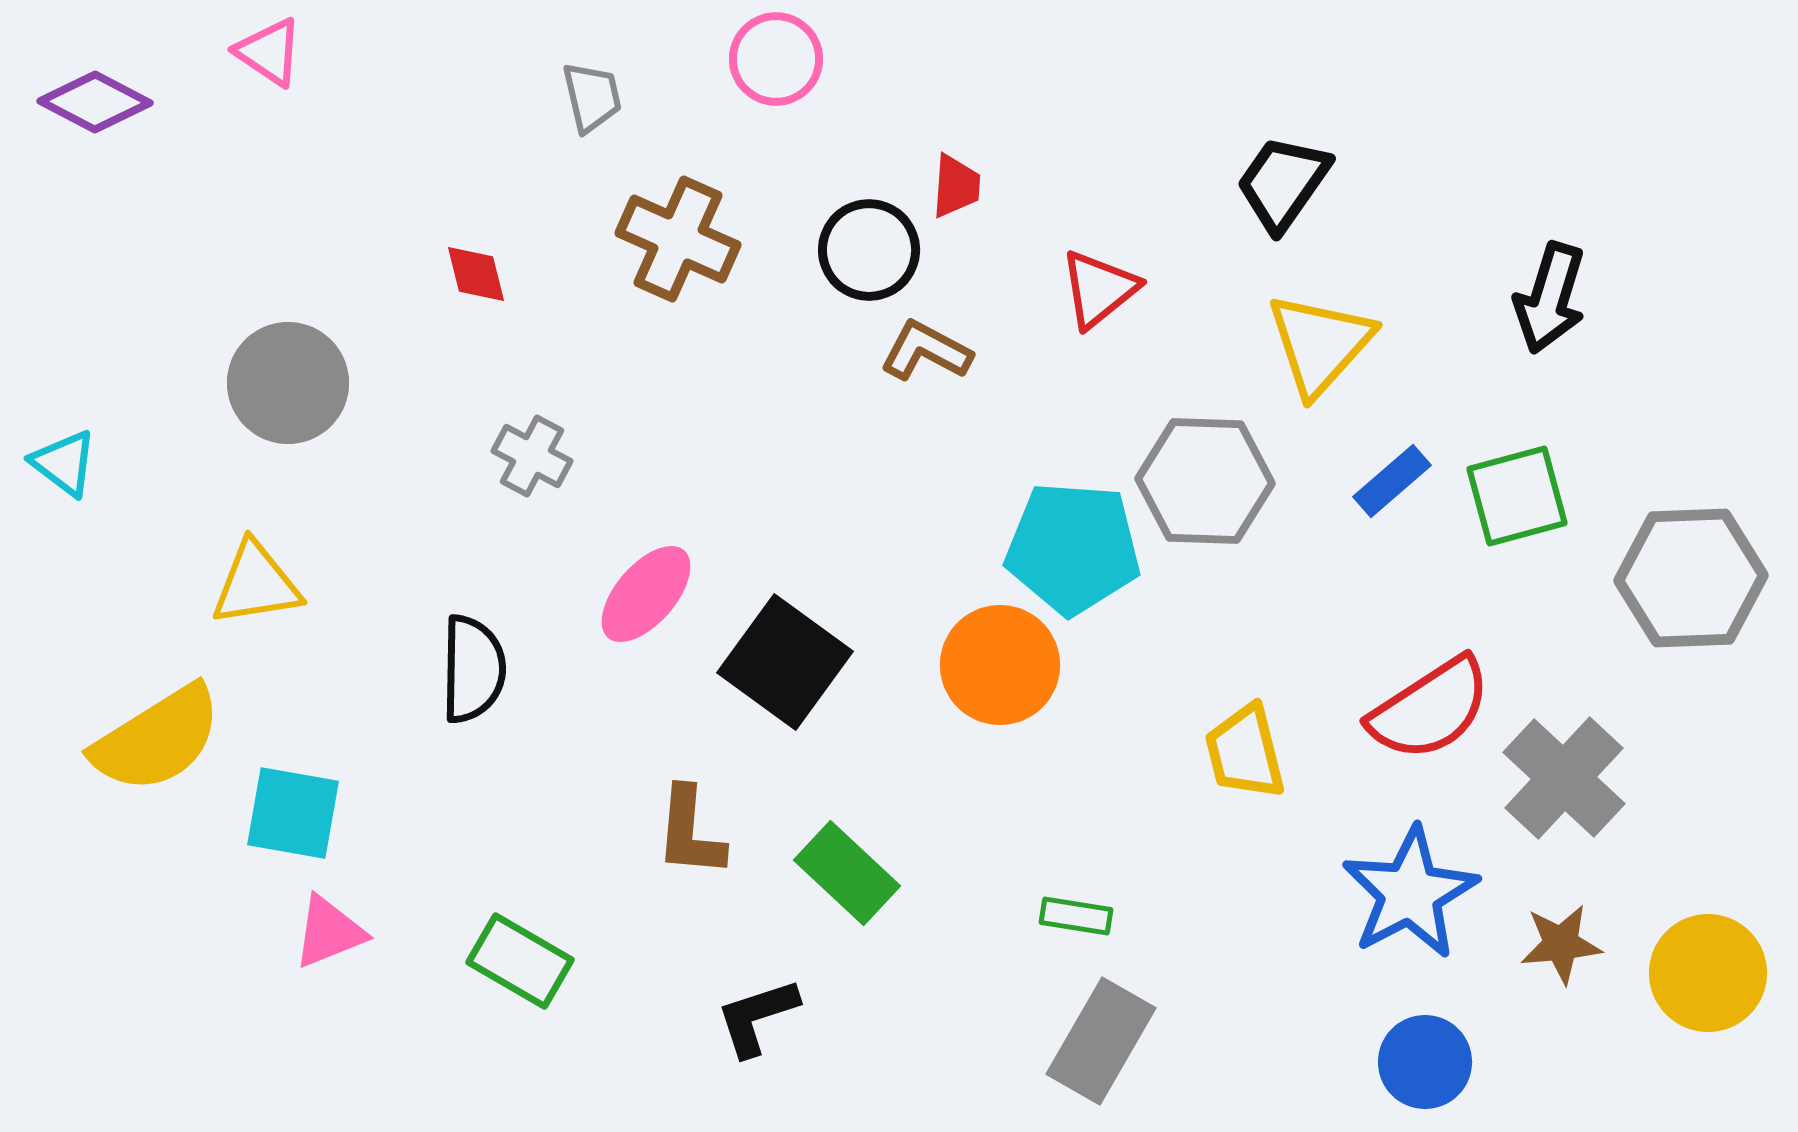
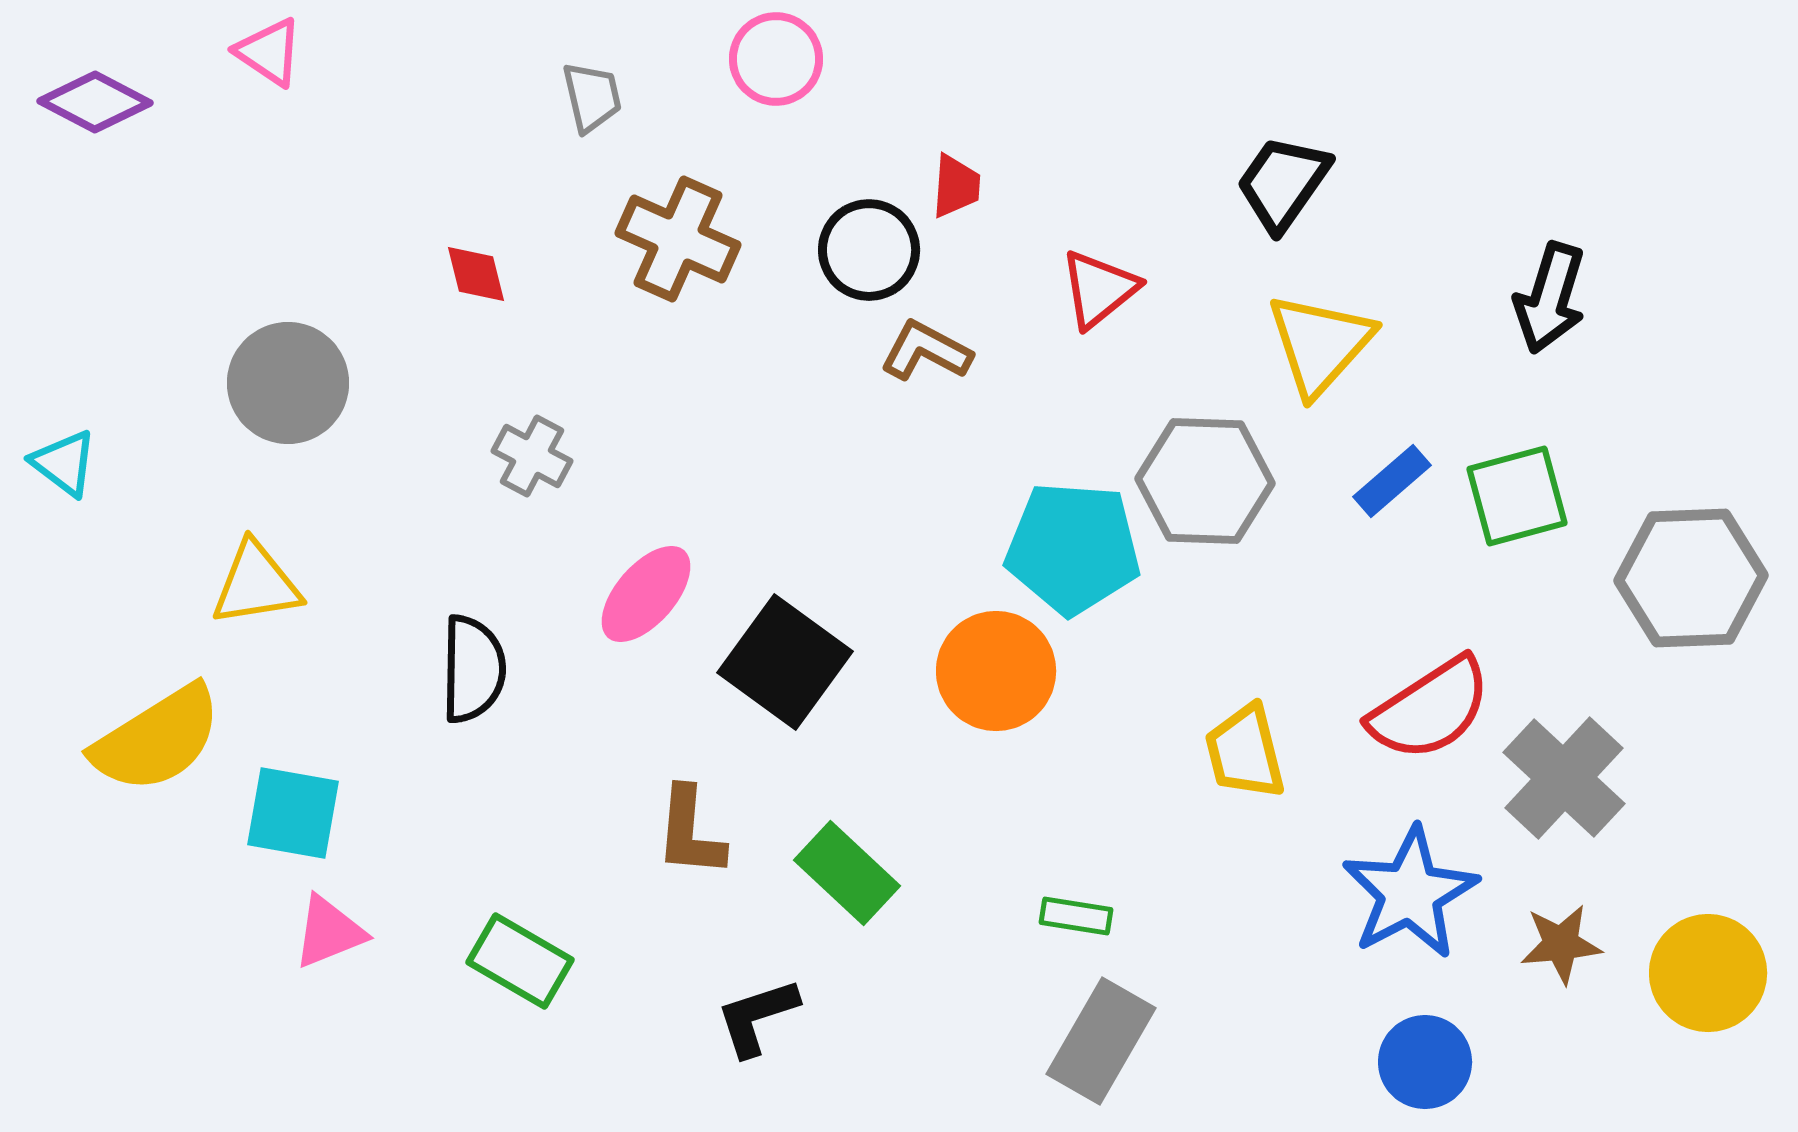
orange circle at (1000, 665): moved 4 px left, 6 px down
